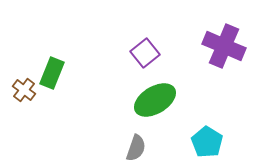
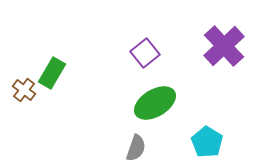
purple cross: rotated 24 degrees clockwise
green rectangle: rotated 8 degrees clockwise
green ellipse: moved 3 px down
